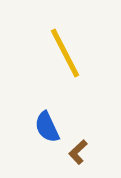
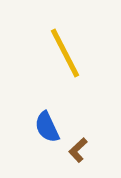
brown L-shape: moved 2 px up
